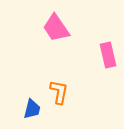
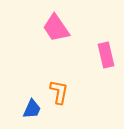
pink rectangle: moved 2 px left
blue trapezoid: rotated 10 degrees clockwise
